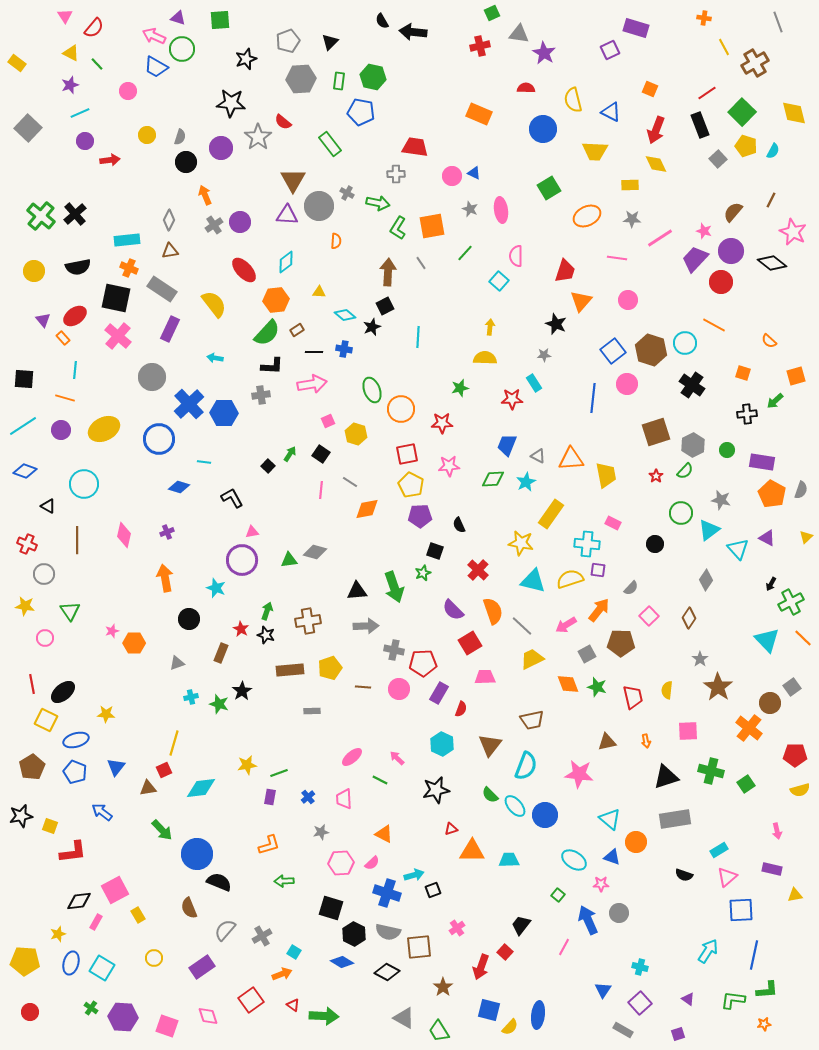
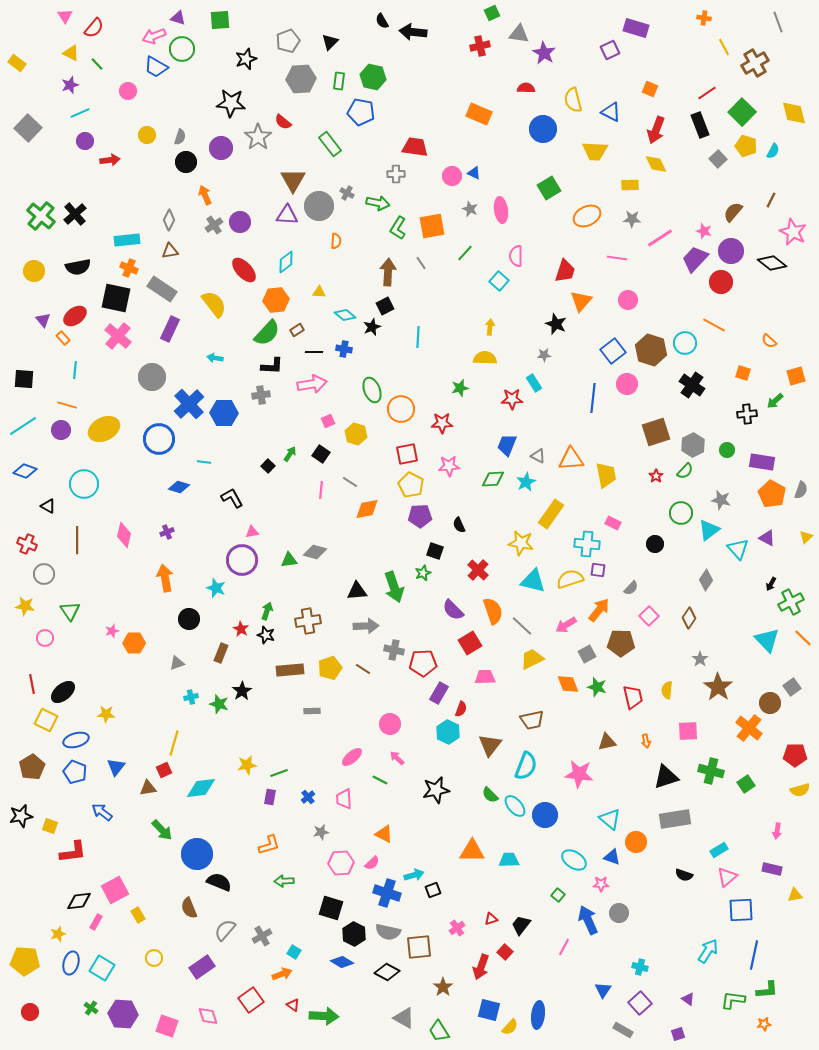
pink arrow at (154, 36): rotated 45 degrees counterclockwise
orange line at (65, 398): moved 2 px right, 7 px down
brown line at (363, 687): moved 18 px up; rotated 28 degrees clockwise
pink circle at (399, 689): moved 9 px left, 35 px down
cyan hexagon at (442, 744): moved 6 px right, 12 px up
red triangle at (451, 829): moved 40 px right, 90 px down
pink arrow at (777, 831): rotated 21 degrees clockwise
purple hexagon at (123, 1017): moved 3 px up
